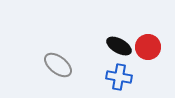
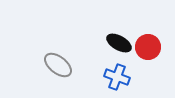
black ellipse: moved 3 px up
blue cross: moved 2 px left; rotated 10 degrees clockwise
